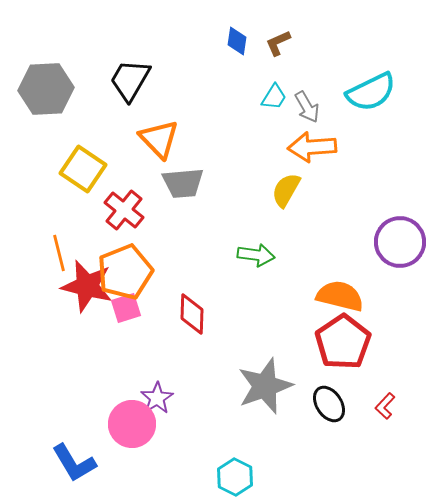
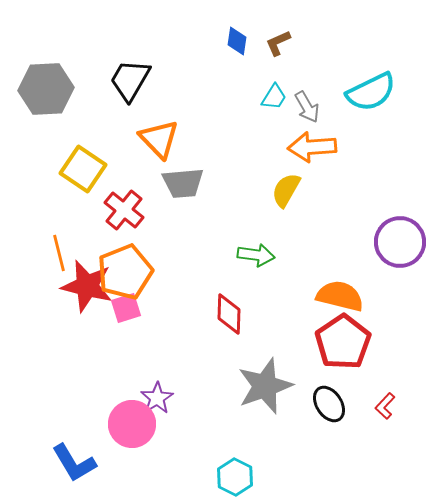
red diamond: moved 37 px right
